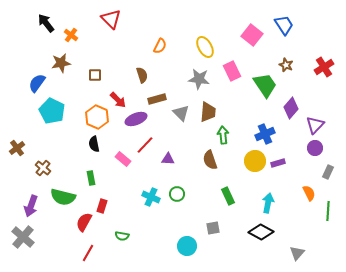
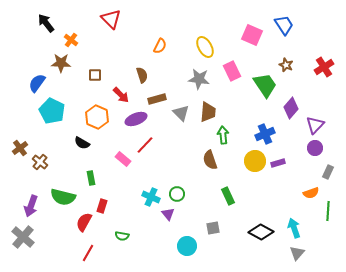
orange cross at (71, 35): moved 5 px down
pink square at (252, 35): rotated 15 degrees counterclockwise
brown star at (61, 63): rotated 12 degrees clockwise
red arrow at (118, 100): moved 3 px right, 5 px up
black semicircle at (94, 144): moved 12 px left, 1 px up; rotated 49 degrees counterclockwise
brown cross at (17, 148): moved 3 px right
purple triangle at (168, 159): moved 55 px down; rotated 48 degrees clockwise
brown cross at (43, 168): moved 3 px left, 6 px up
orange semicircle at (309, 193): moved 2 px right; rotated 98 degrees clockwise
cyan arrow at (268, 203): moved 26 px right, 25 px down; rotated 30 degrees counterclockwise
